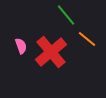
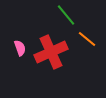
pink semicircle: moved 1 px left, 2 px down
red cross: rotated 16 degrees clockwise
